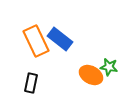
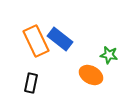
green star: moved 12 px up
